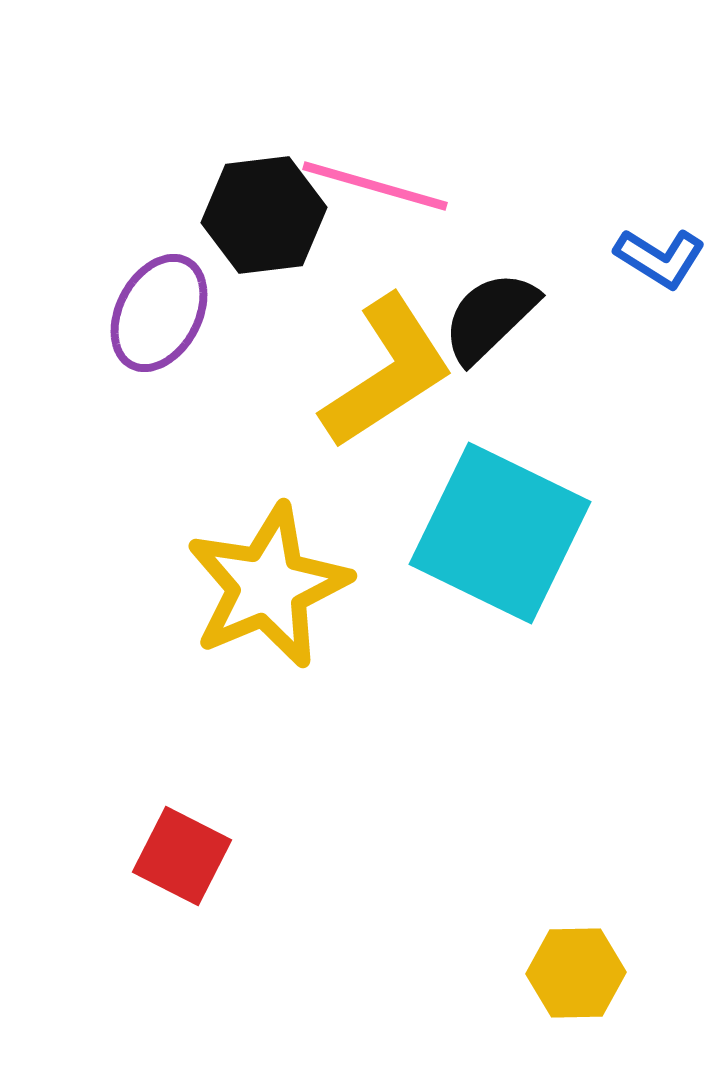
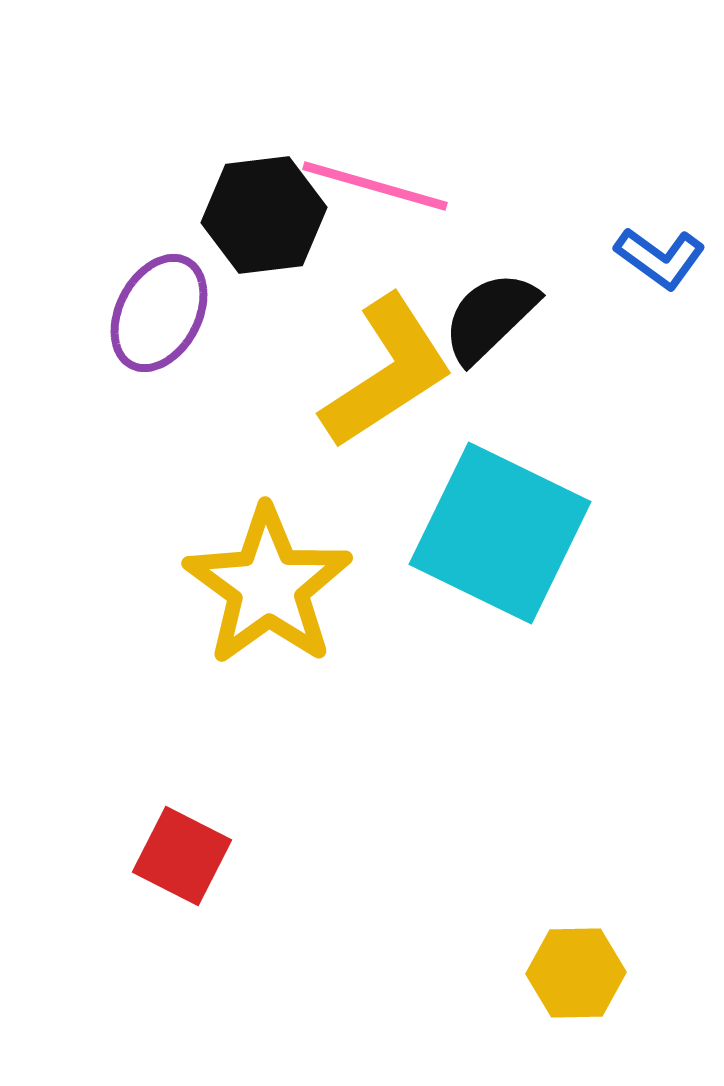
blue L-shape: rotated 4 degrees clockwise
yellow star: rotated 13 degrees counterclockwise
